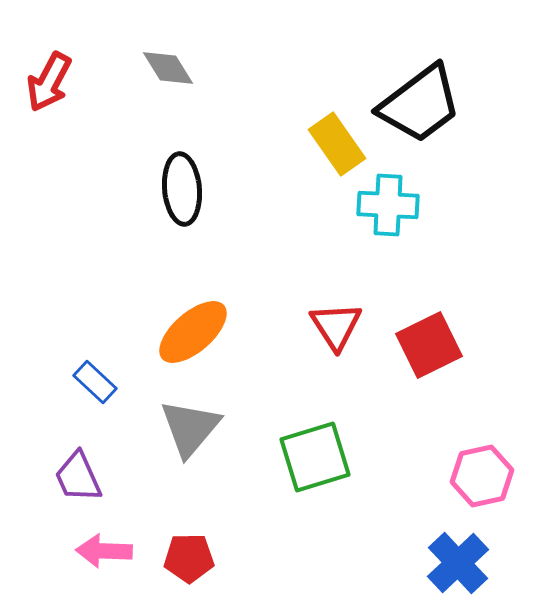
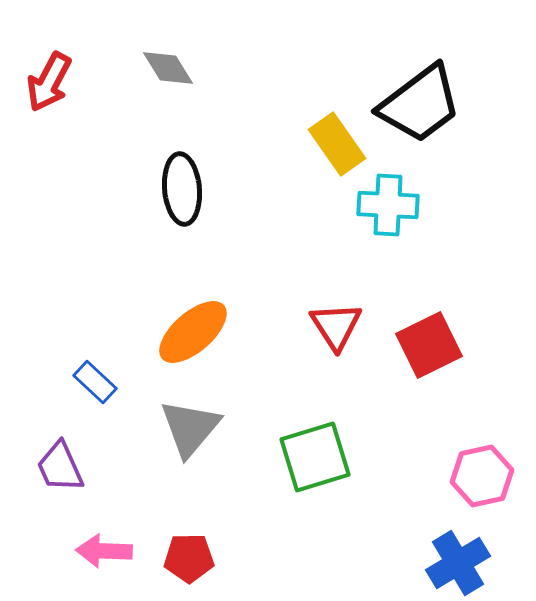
purple trapezoid: moved 18 px left, 10 px up
blue cross: rotated 12 degrees clockwise
